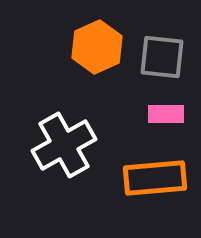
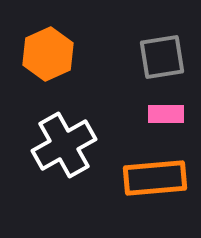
orange hexagon: moved 49 px left, 7 px down
gray square: rotated 15 degrees counterclockwise
